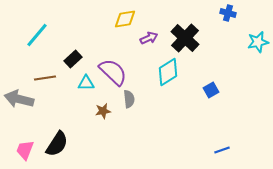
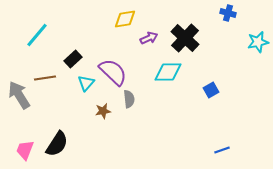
cyan diamond: rotated 32 degrees clockwise
cyan triangle: rotated 48 degrees counterclockwise
gray arrow: moved 4 px up; rotated 44 degrees clockwise
